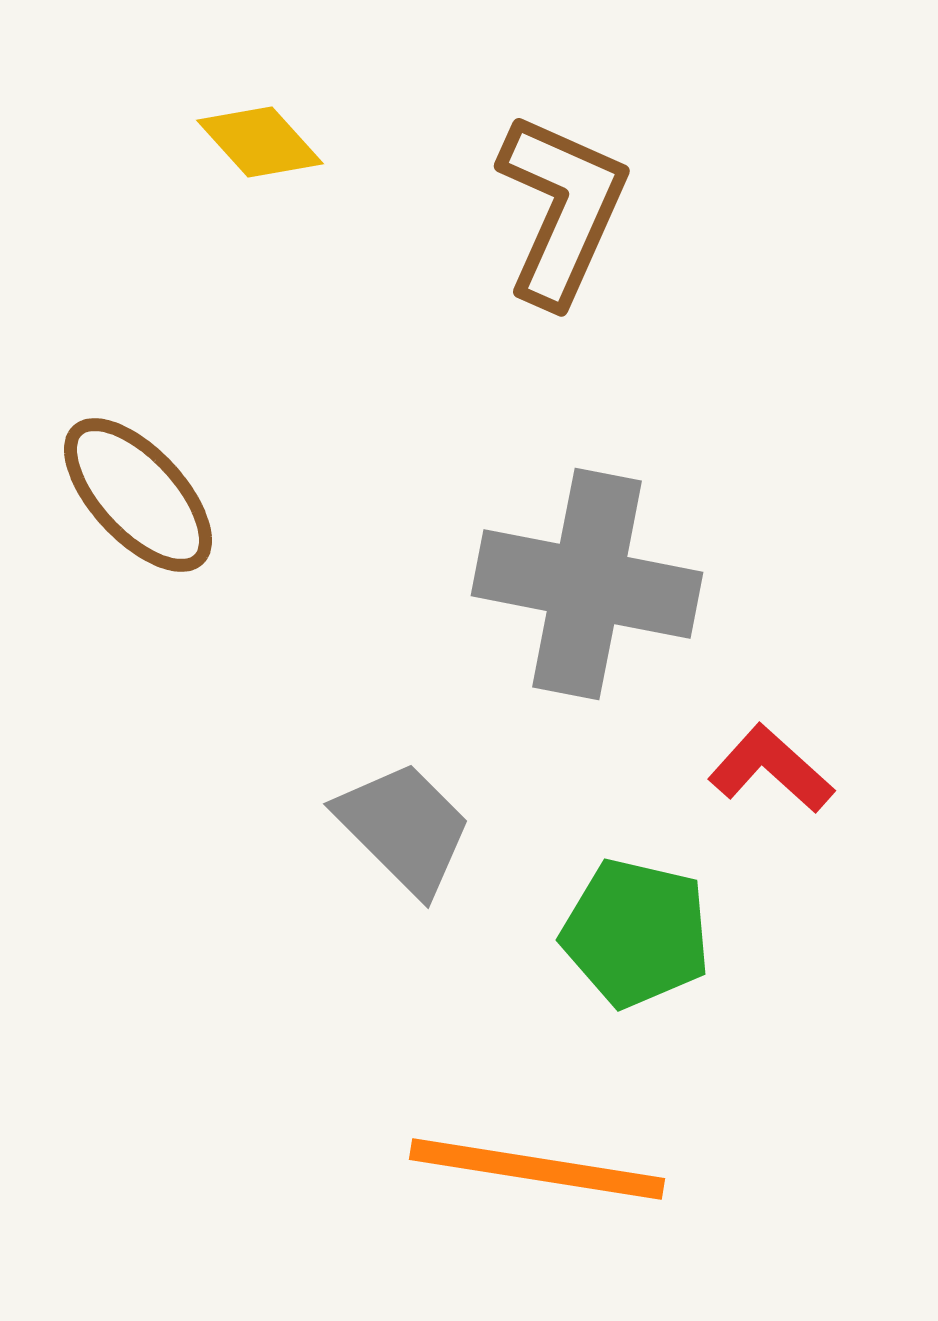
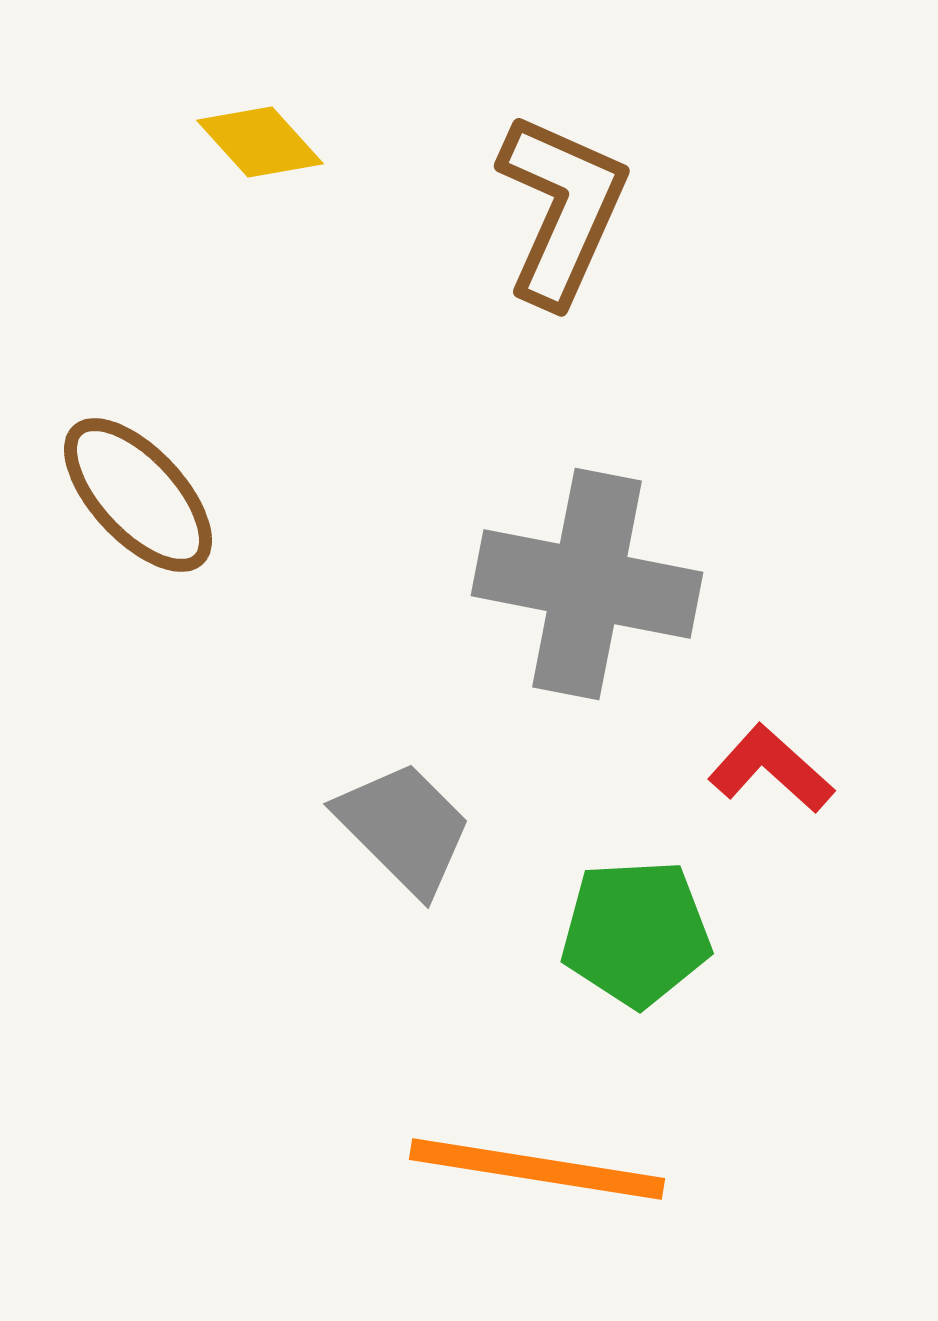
green pentagon: rotated 16 degrees counterclockwise
